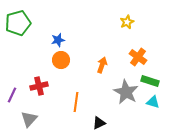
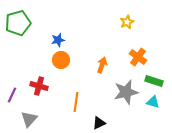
green rectangle: moved 4 px right
red cross: rotated 30 degrees clockwise
gray star: rotated 30 degrees clockwise
